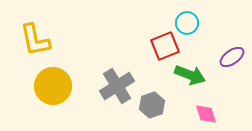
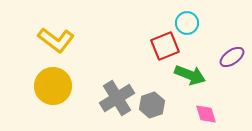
yellow L-shape: moved 21 px right; rotated 42 degrees counterclockwise
gray cross: moved 12 px down
